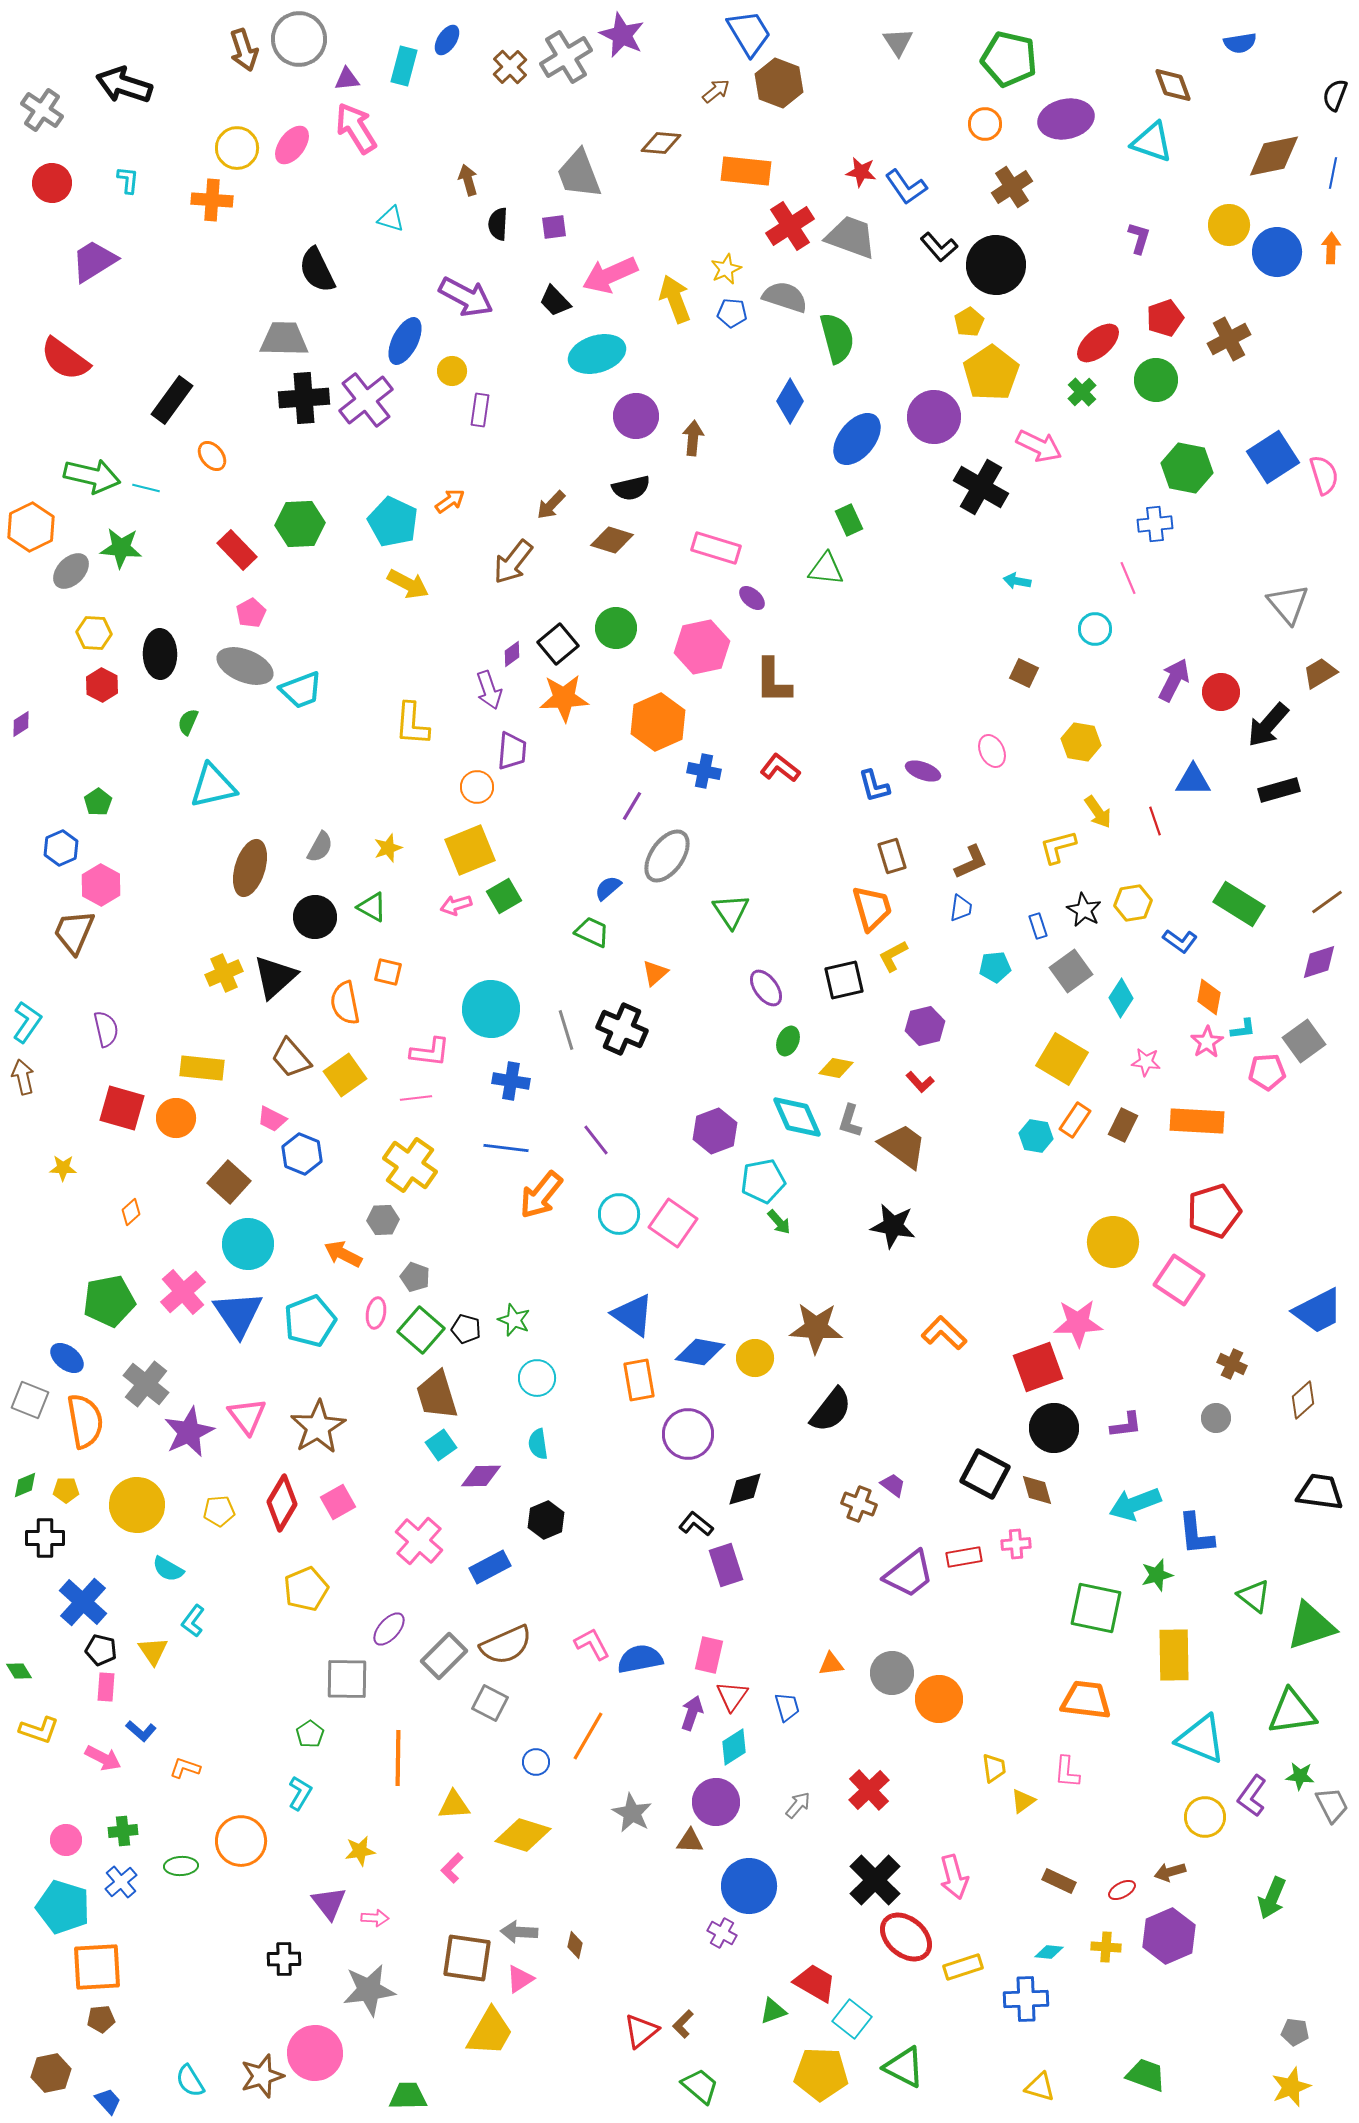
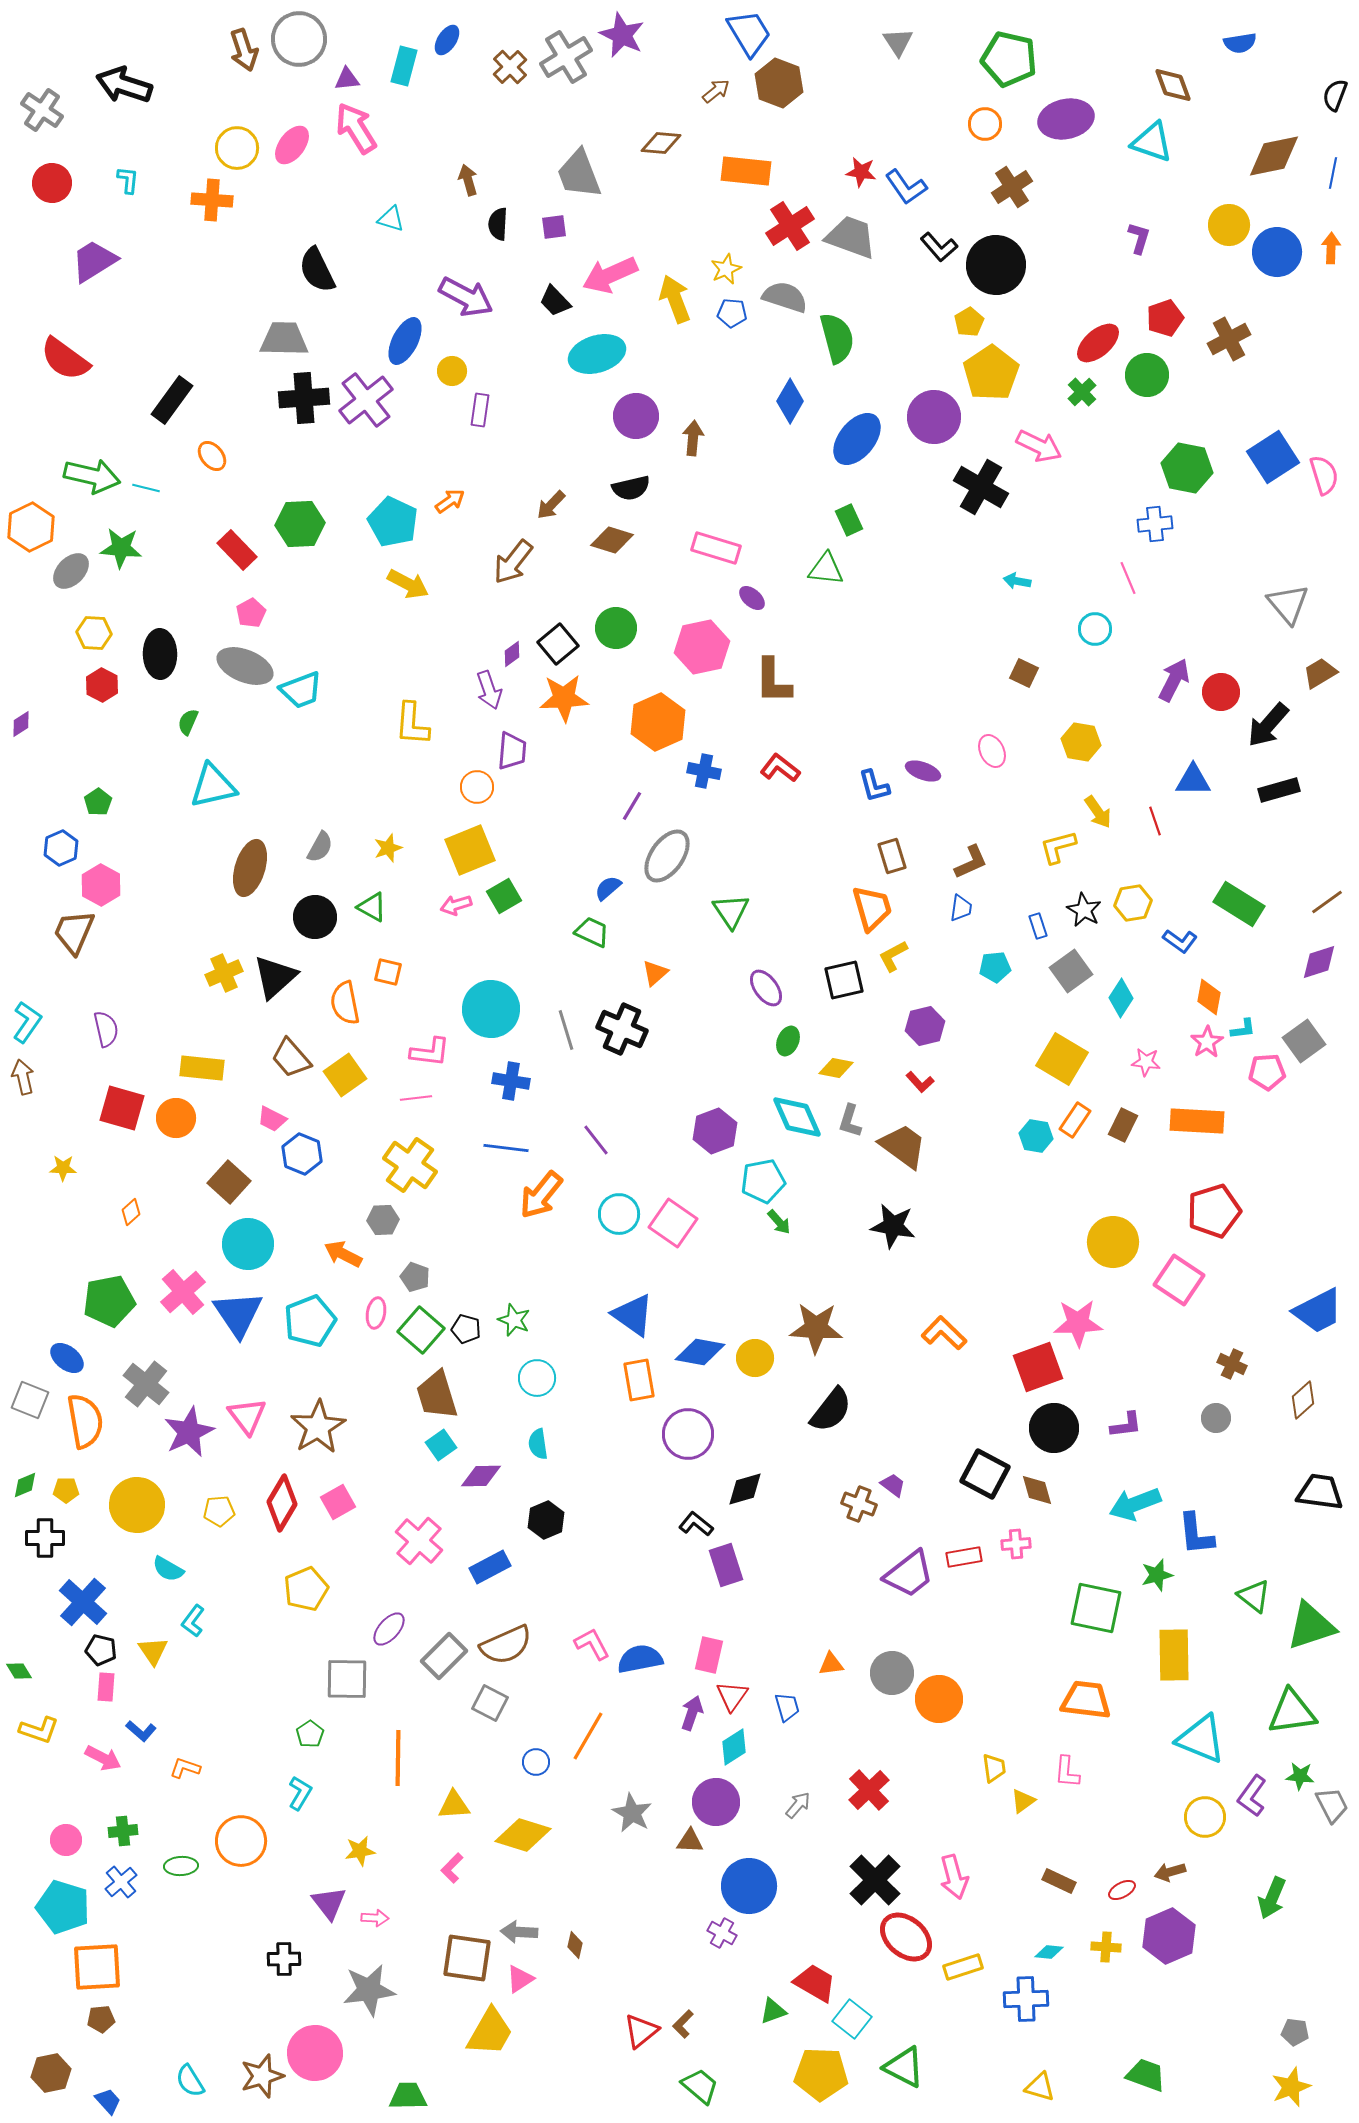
green circle at (1156, 380): moved 9 px left, 5 px up
